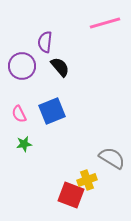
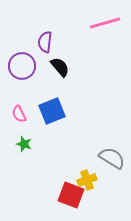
green star: rotated 28 degrees clockwise
